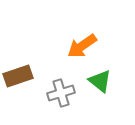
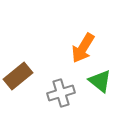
orange arrow: moved 1 px right, 2 px down; rotated 24 degrees counterclockwise
brown rectangle: rotated 20 degrees counterclockwise
